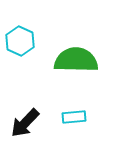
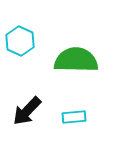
black arrow: moved 2 px right, 12 px up
